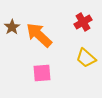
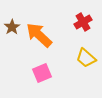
pink square: rotated 18 degrees counterclockwise
